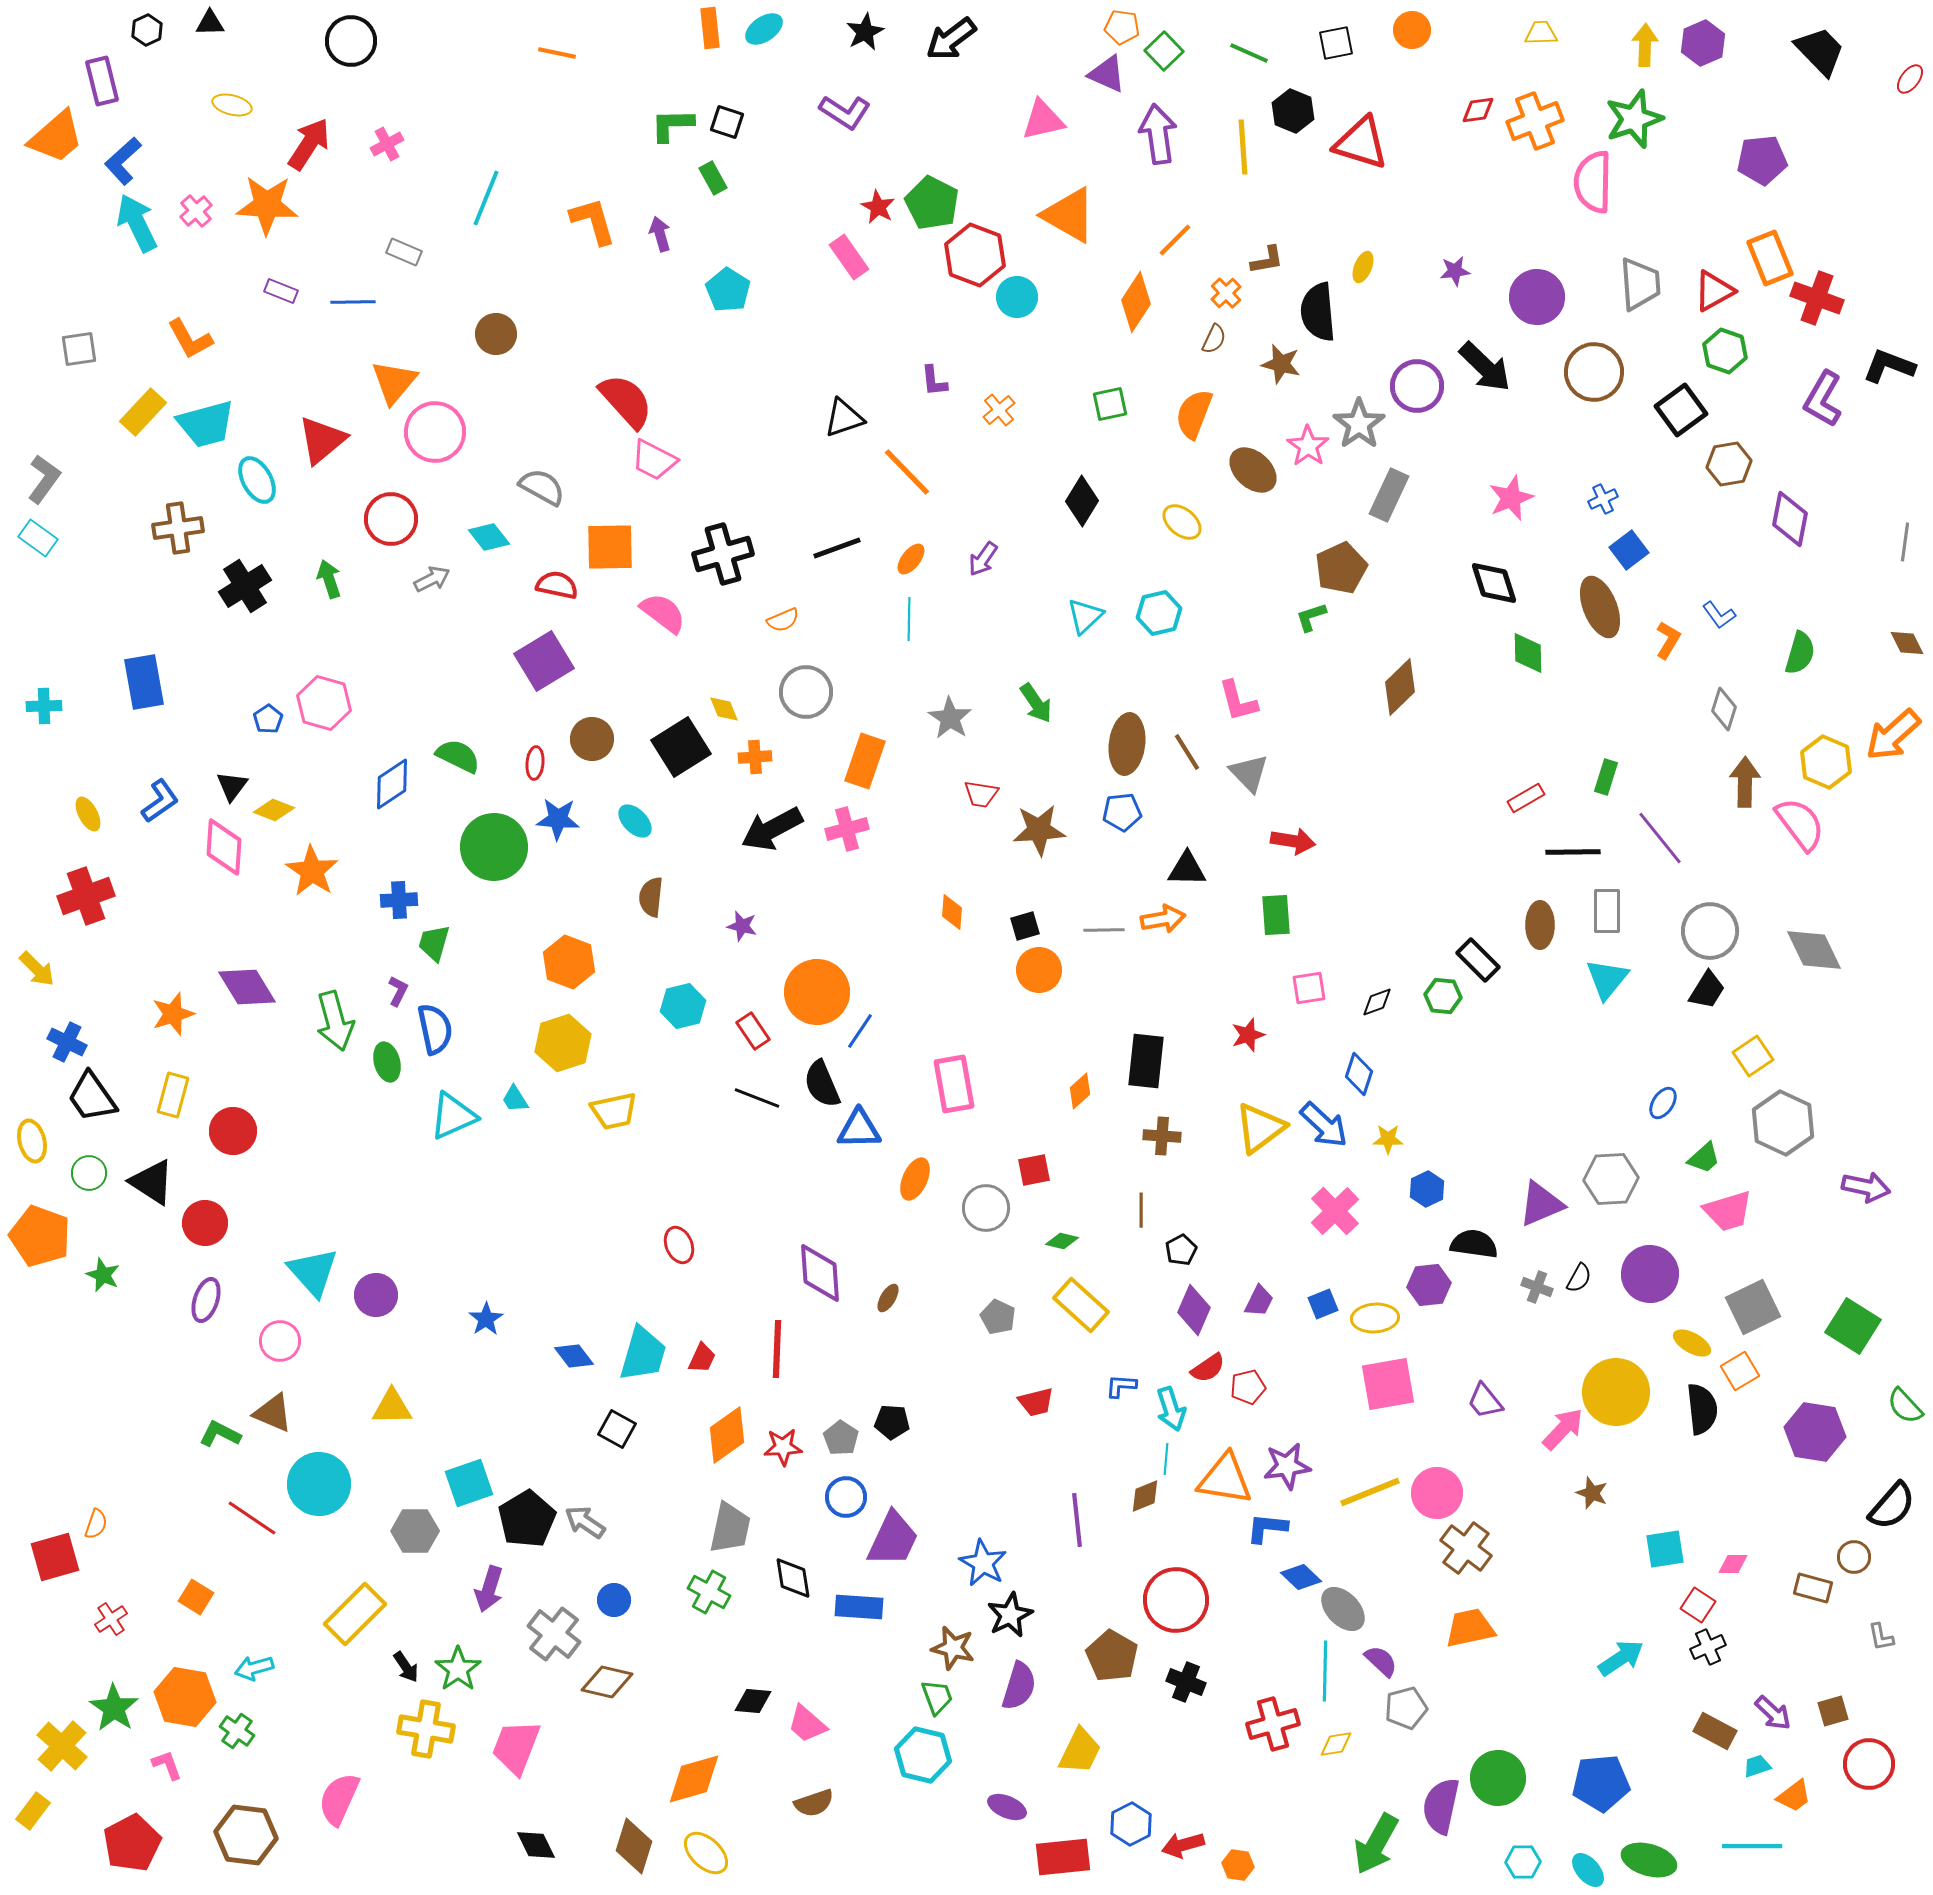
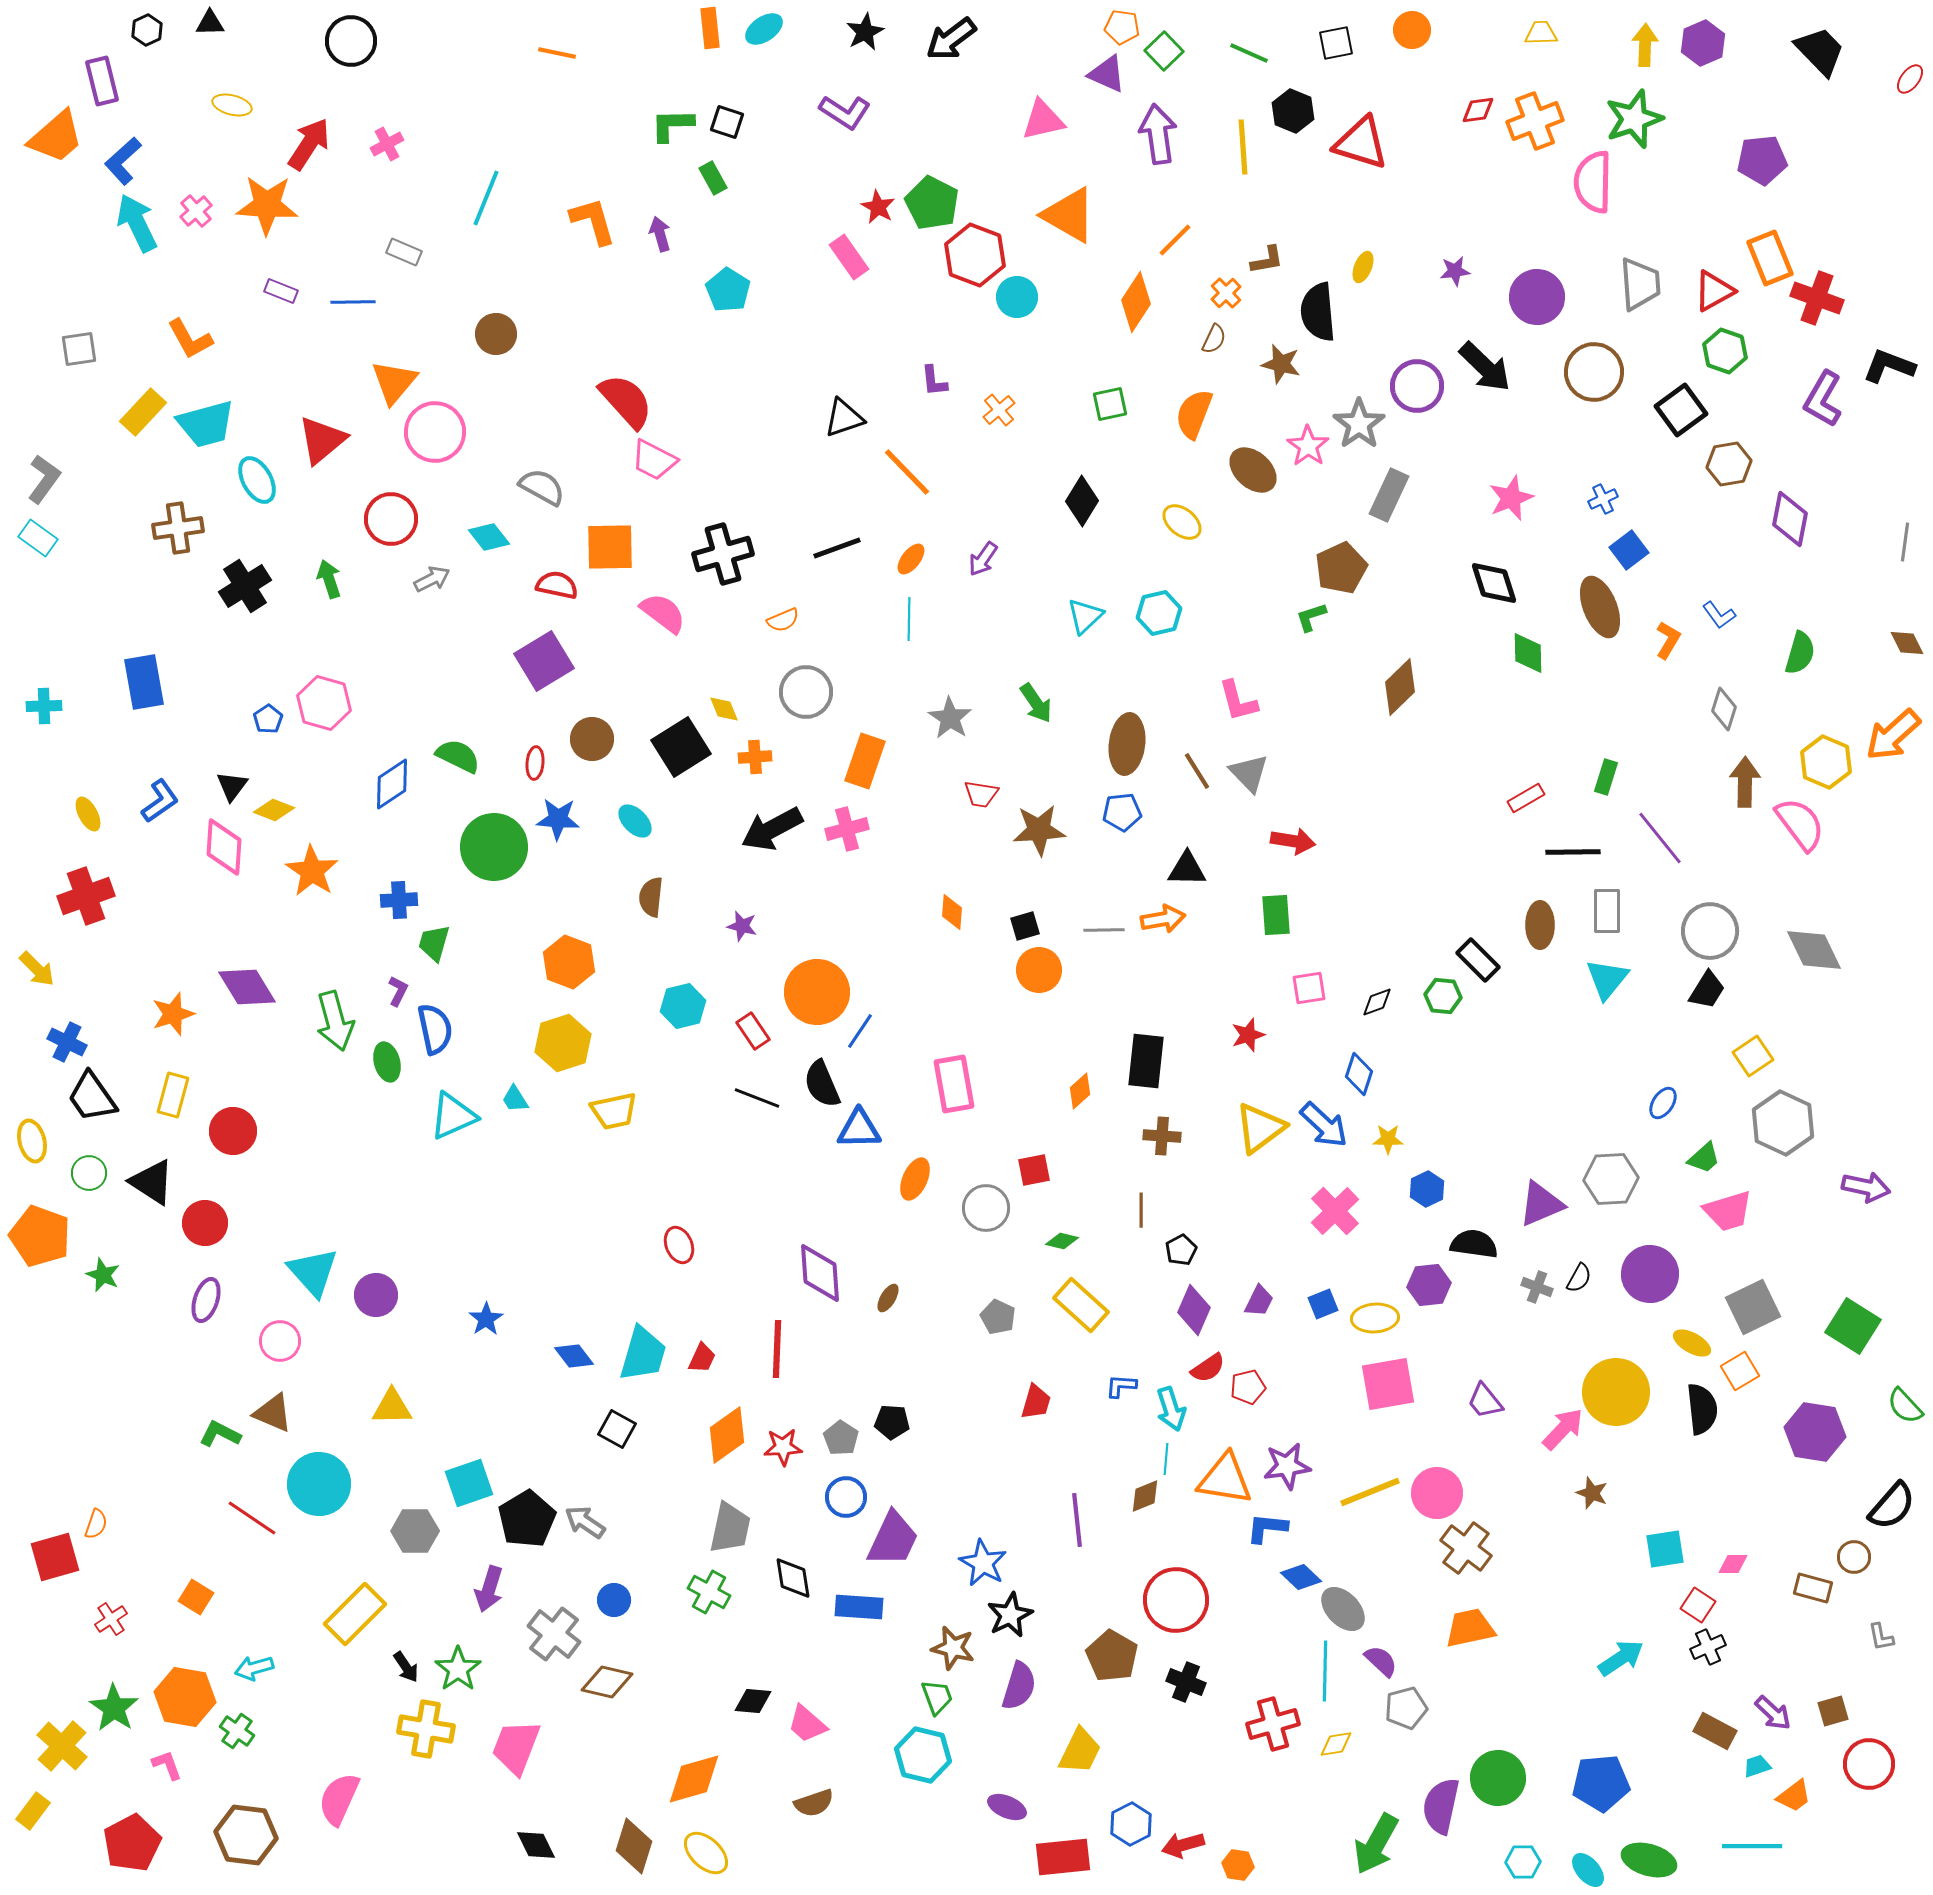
brown line at (1187, 752): moved 10 px right, 19 px down
red trapezoid at (1036, 1402): rotated 60 degrees counterclockwise
